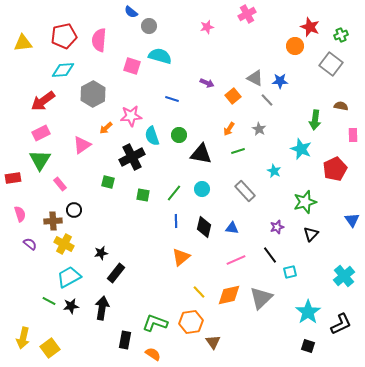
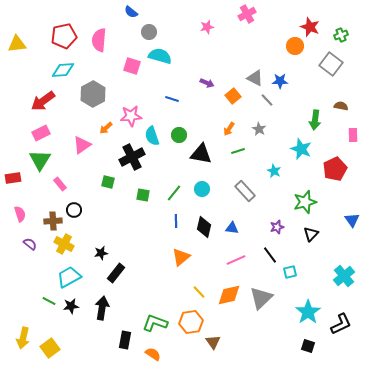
gray circle at (149, 26): moved 6 px down
yellow triangle at (23, 43): moved 6 px left, 1 px down
